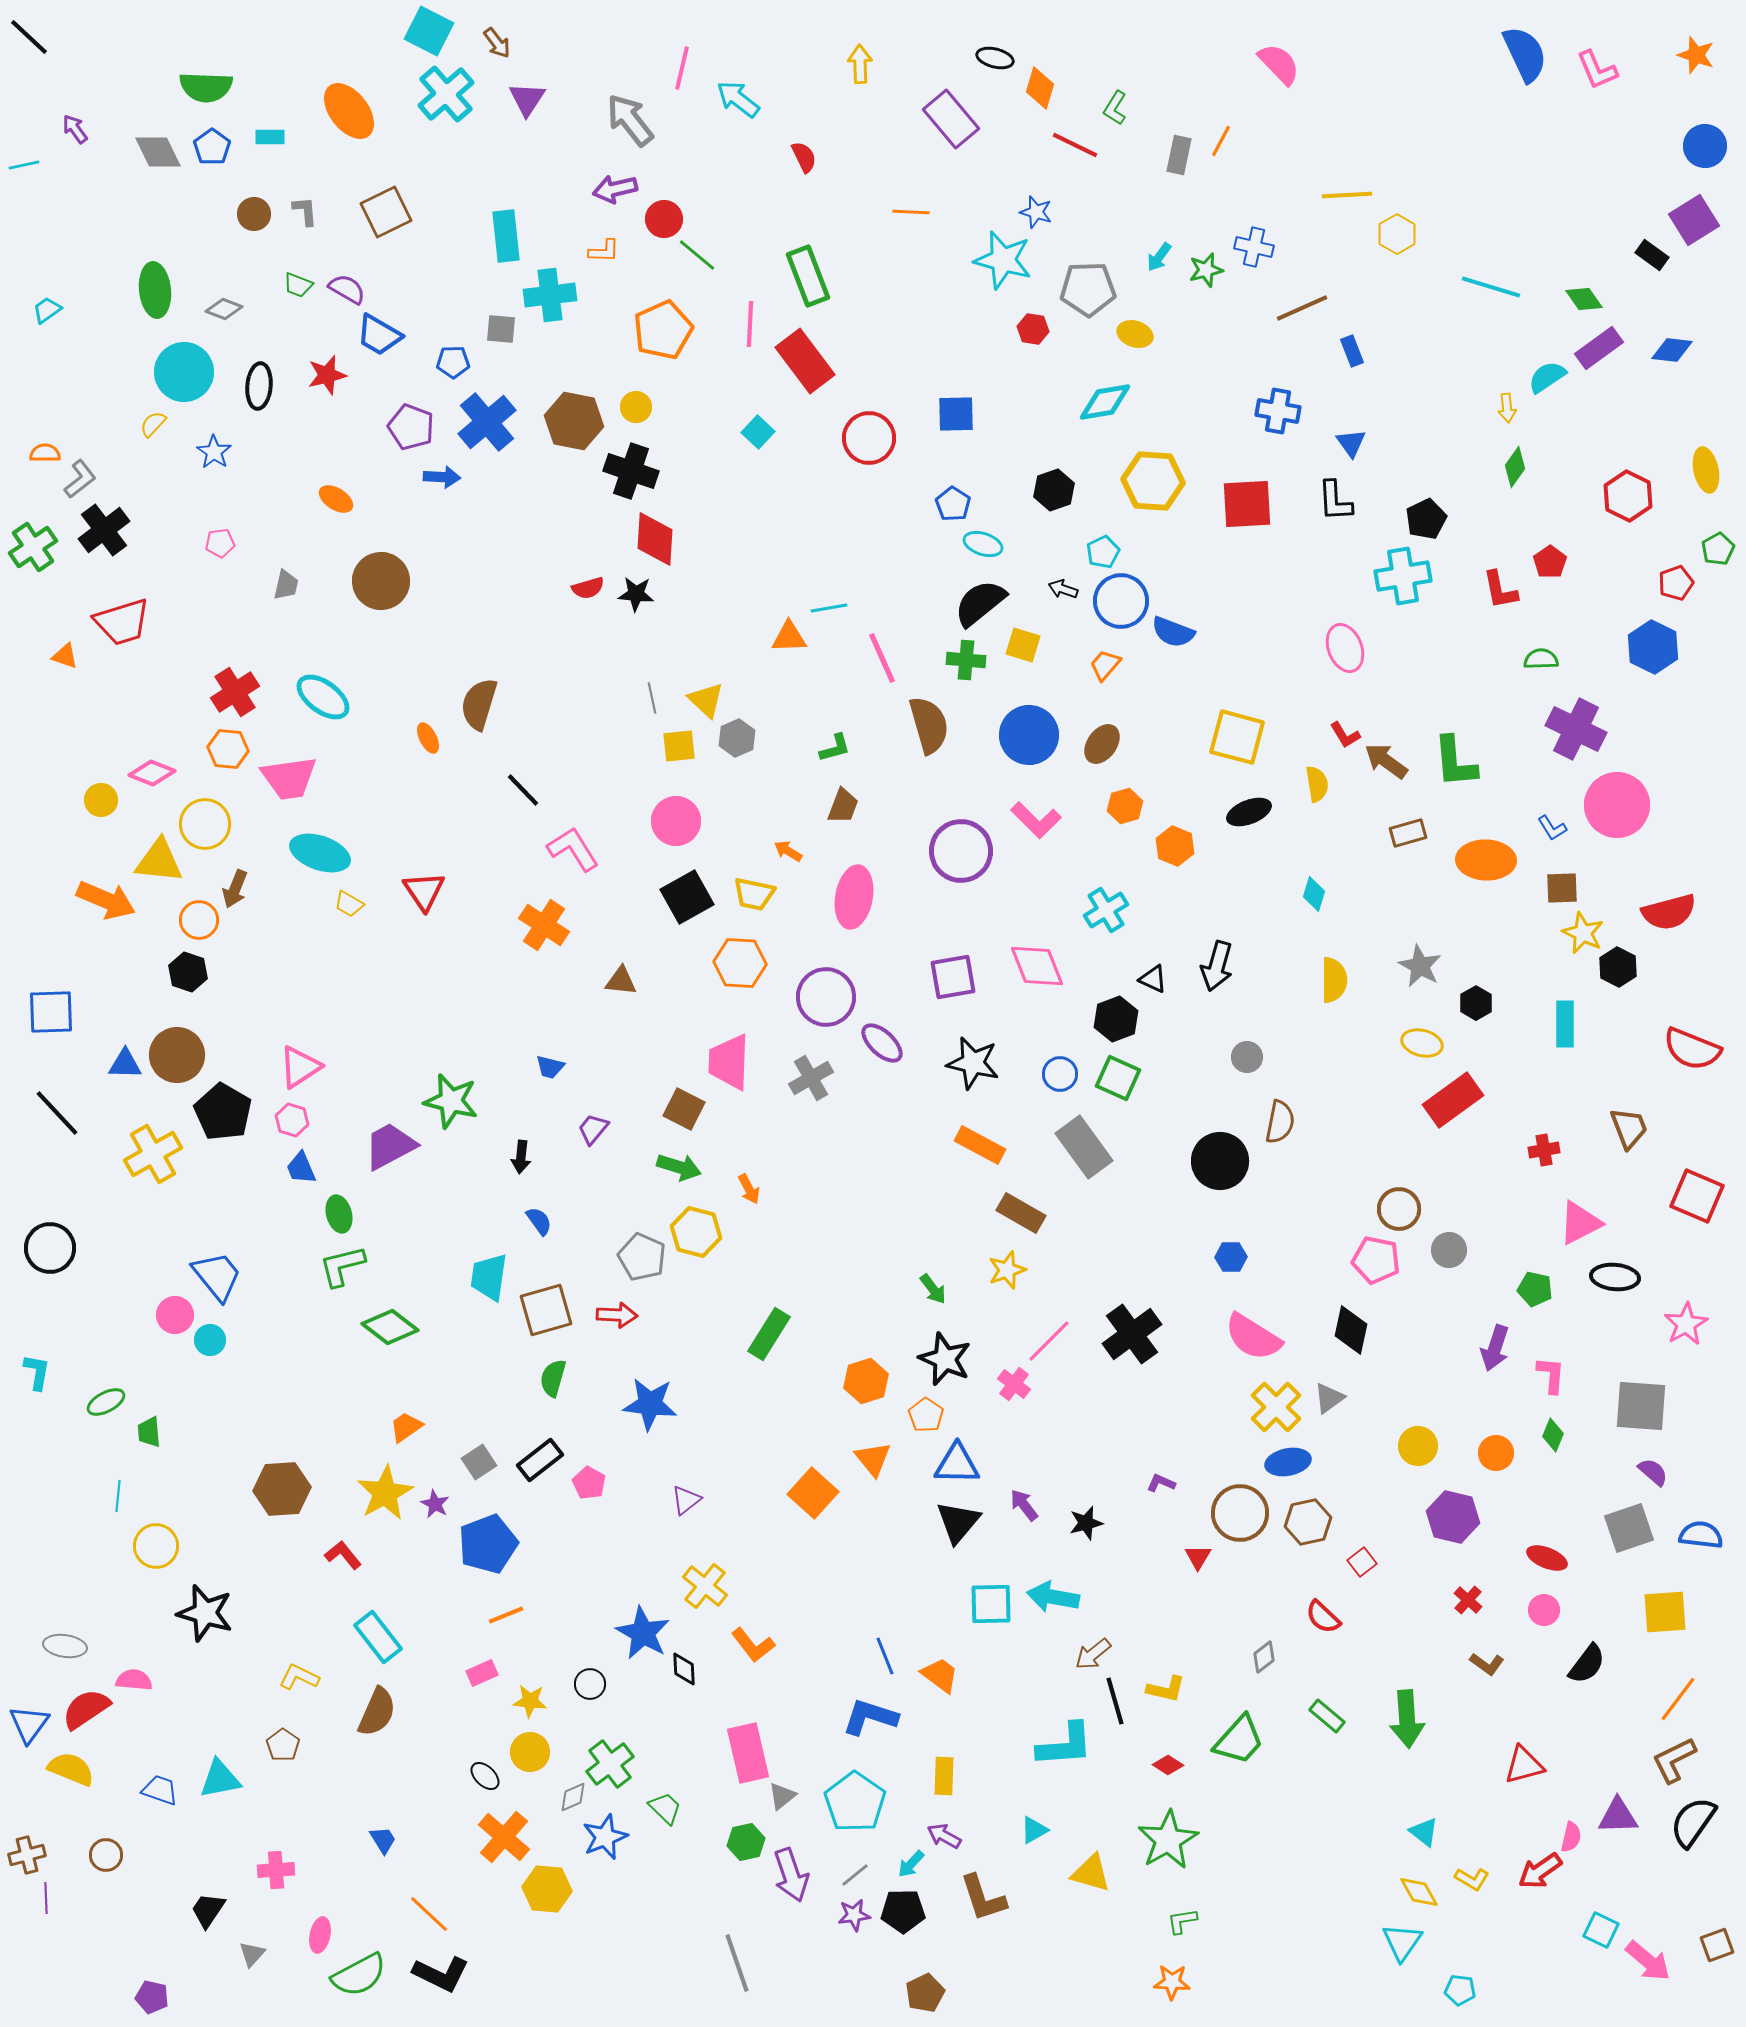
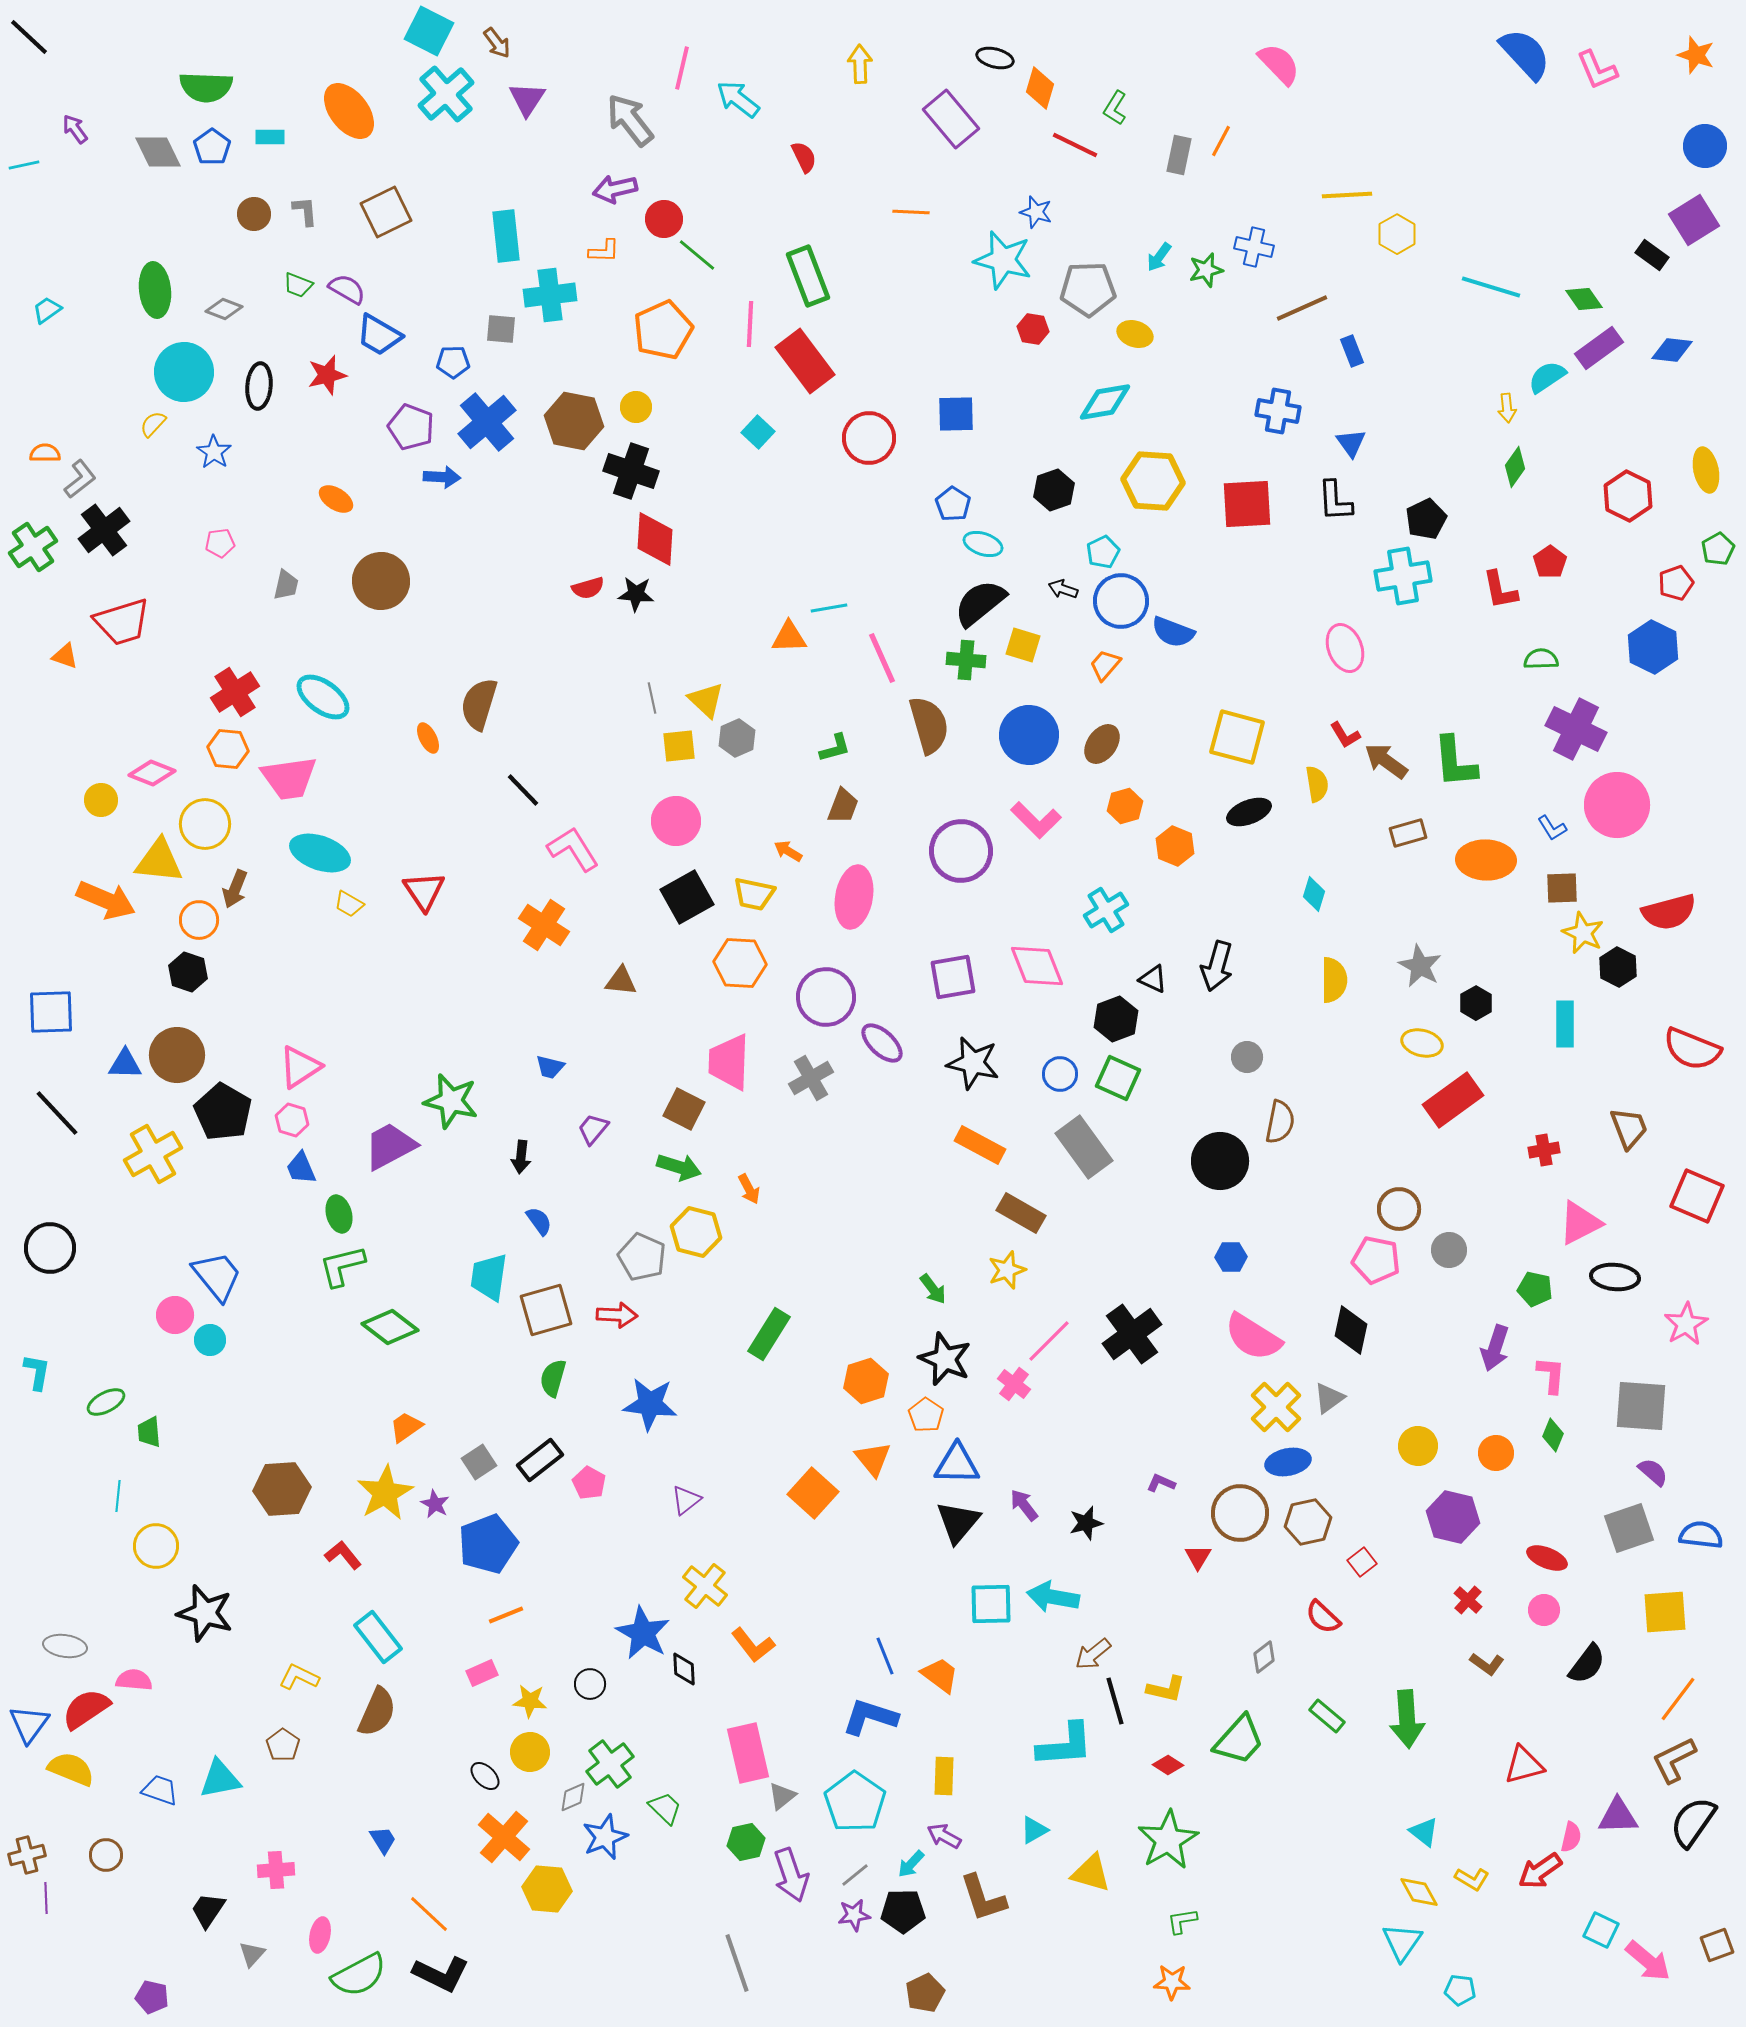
blue semicircle at (1525, 54): rotated 18 degrees counterclockwise
